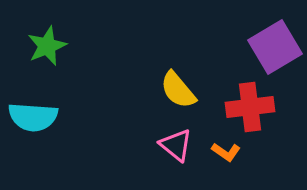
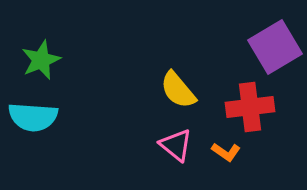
green star: moved 6 px left, 14 px down
